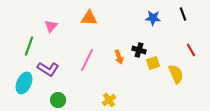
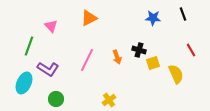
orange triangle: rotated 30 degrees counterclockwise
pink triangle: rotated 24 degrees counterclockwise
orange arrow: moved 2 px left
green circle: moved 2 px left, 1 px up
